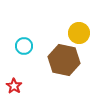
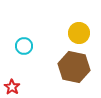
brown hexagon: moved 10 px right, 7 px down
red star: moved 2 px left, 1 px down
